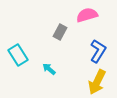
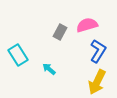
pink semicircle: moved 10 px down
